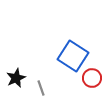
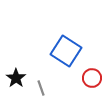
blue square: moved 7 px left, 5 px up
black star: rotated 12 degrees counterclockwise
